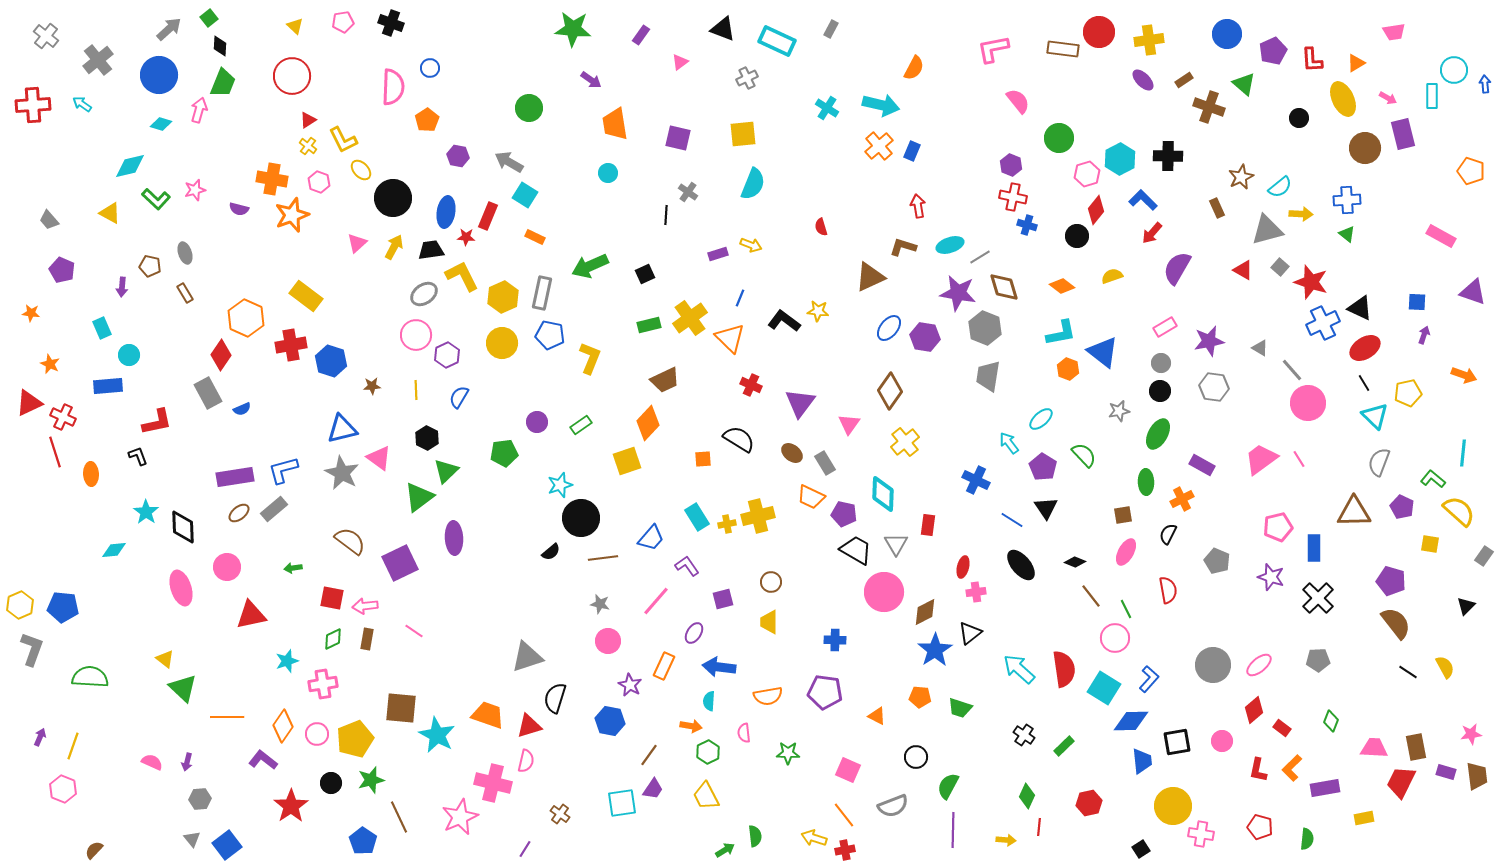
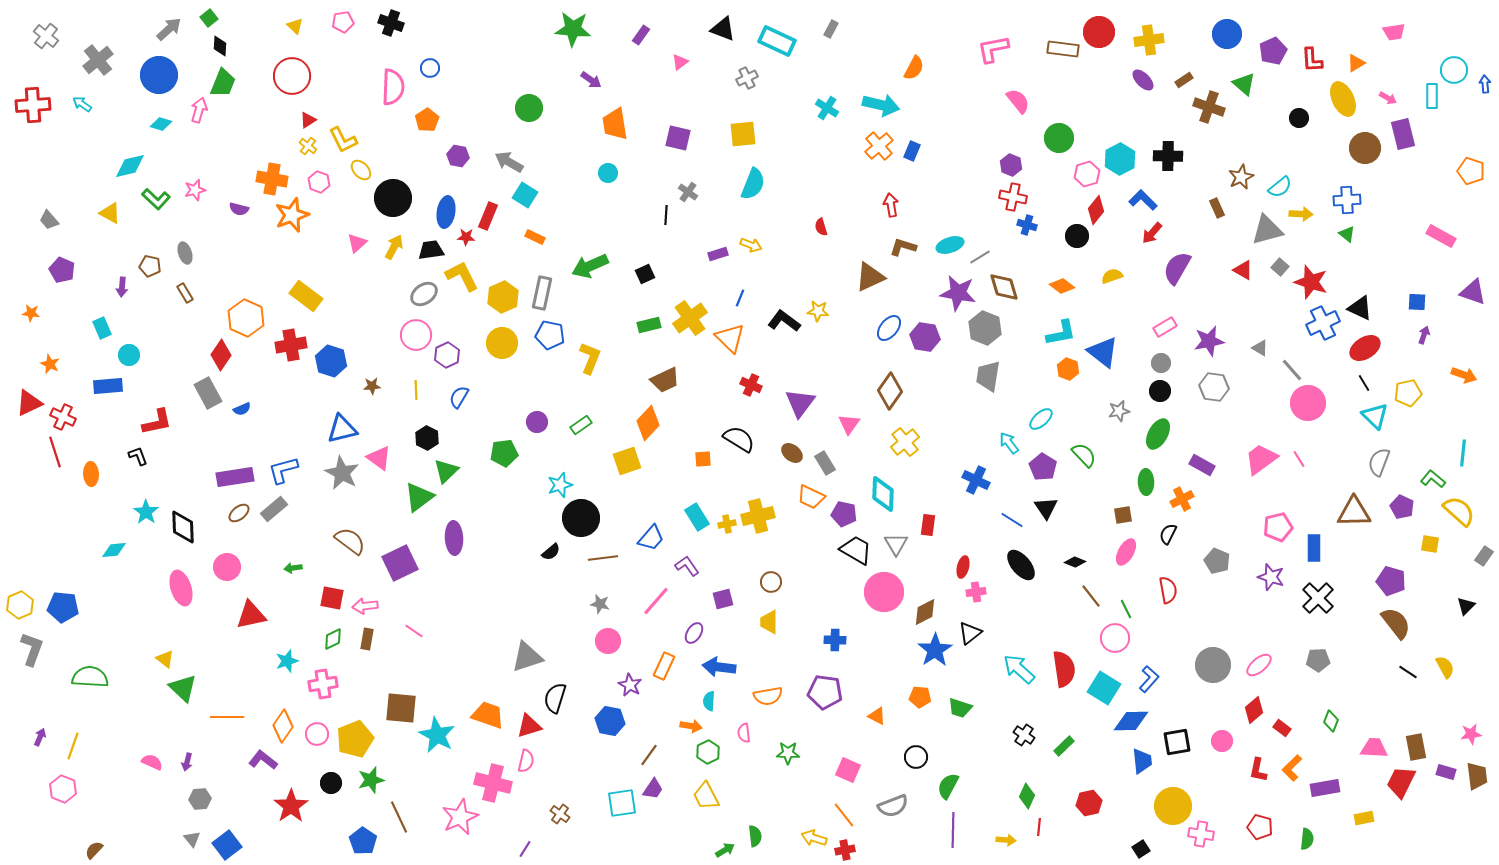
red arrow at (918, 206): moved 27 px left, 1 px up
